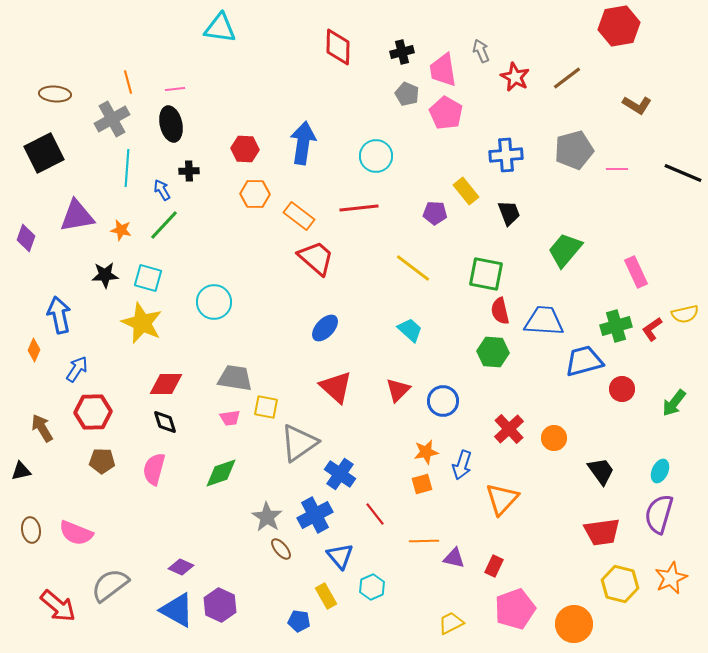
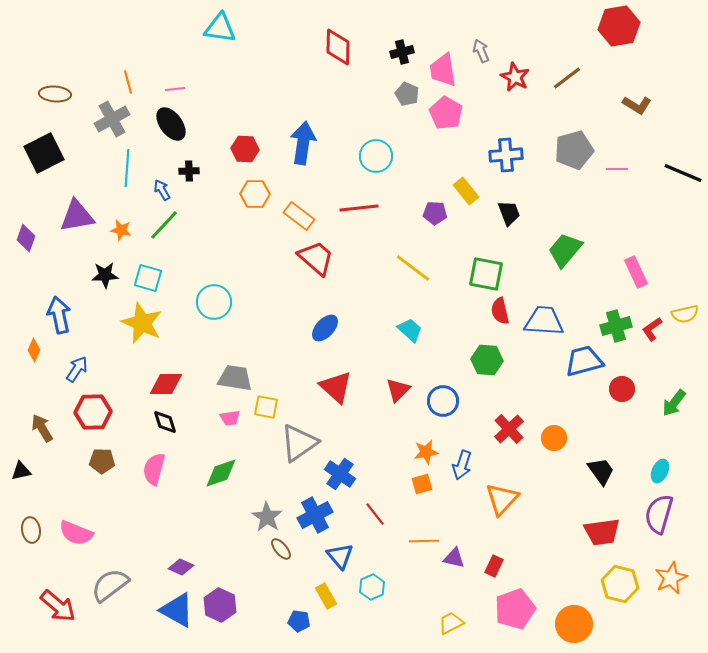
black ellipse at (171, 124): rotated 24 degrees counterclockwise
green hexagon at (493, 352): moved 6 px left, 8 px down
